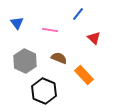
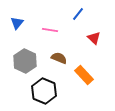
blue triangle: rotated 16 degrees clockwise
